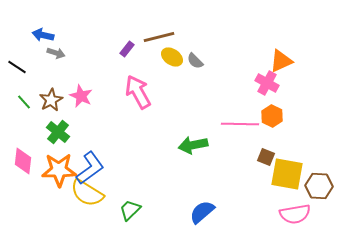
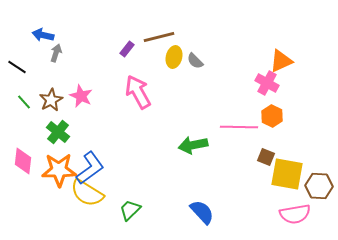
gray arrow: rotated 90 degrees counterclockwise
yellow ellipse: moved 2 px right; rotated 70 degrees clockwise
pink line: moved 1 px left, 3 px down
blue semicircle: rotated 88 degrees clockwise
